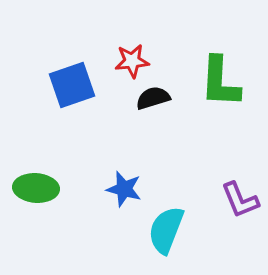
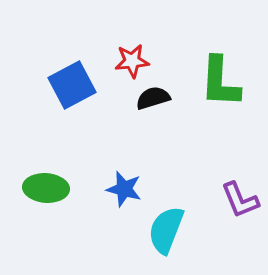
blue square: rotated 9 degrees counterclockwise
green ellipse: moved 10 px right
